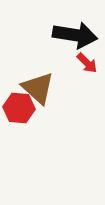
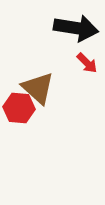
black arrow: moved 1 px right, 7 px up
